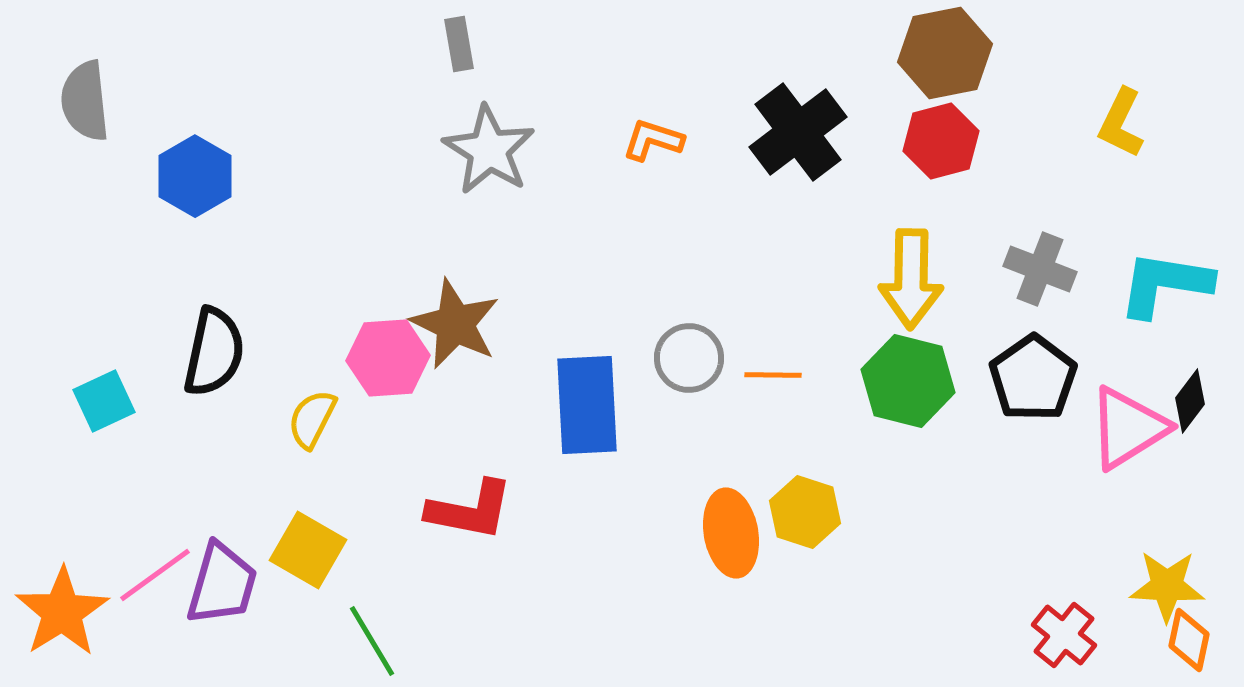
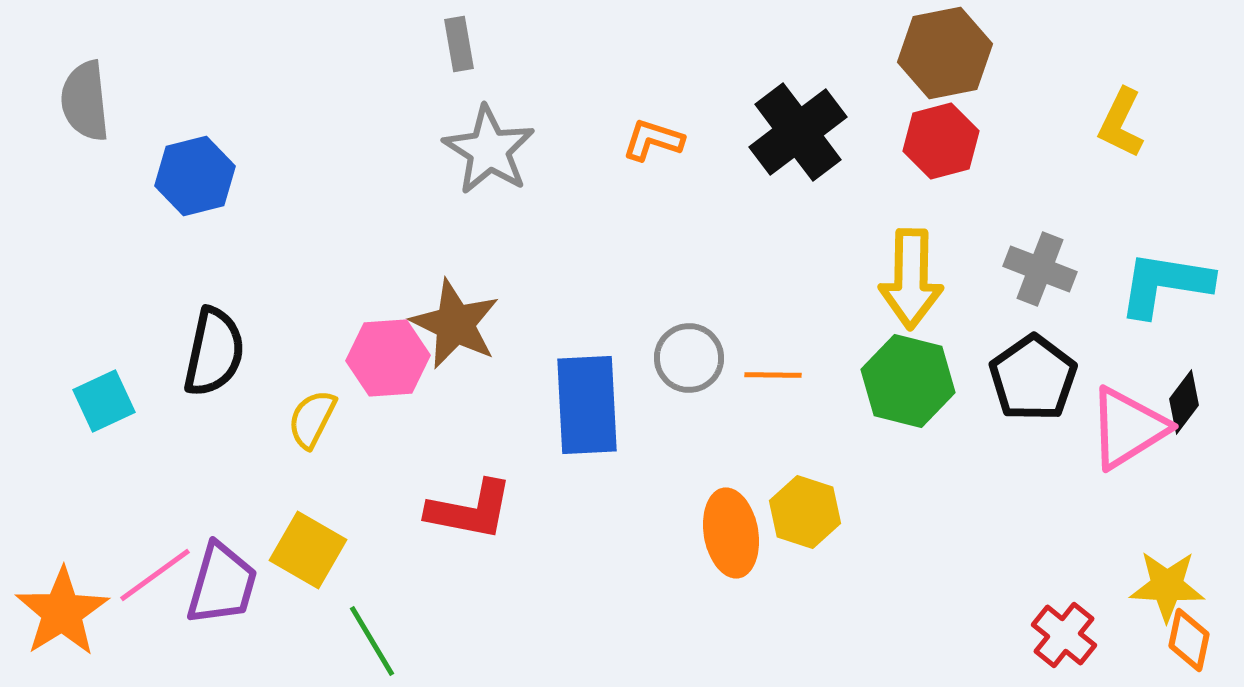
blue hexagon: rotated 16 degrees clockwise
black diamond: moved 6 px left, 1 px down
